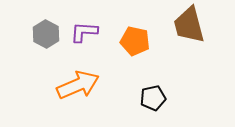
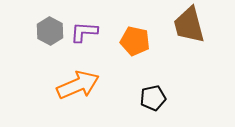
gray hexagon: moved 4 px right, 3 px up
